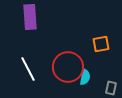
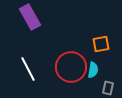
purple rectangle: rotated 25 degrees counterclockwise
red circle: moved 3 px right
cyan semicircle: moved 8 px right, 7 px up
gray rectangle: moved 3 px left
